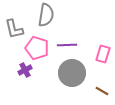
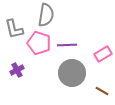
pink pentagon: moved 2 px right, 5 px up
pink rectangle: rotated 42 degrees clockwise
purple cross: moved 8 px left
